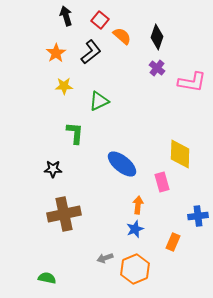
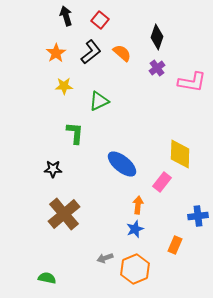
orange semicircle: moved 17 px down
purple cross: rotated 14 degrees clockwise
pink rectangle: rotated 54 degrees clockwise
brown cross: rotated 28 degrees counterclockwise
orange rectangle: moved 2 px right, 3 px down
